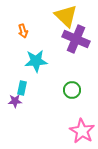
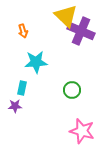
purple cross: moved 5 px right, 8 px up
cyan star: moved 1 px down
purple star: moved 5 px down
pink star: rotated 15 degrees counterclockwise
